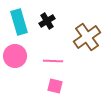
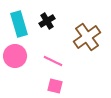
cyan rectangle: moved 2 px down
pink line: rotated 24 degrees clockwise
